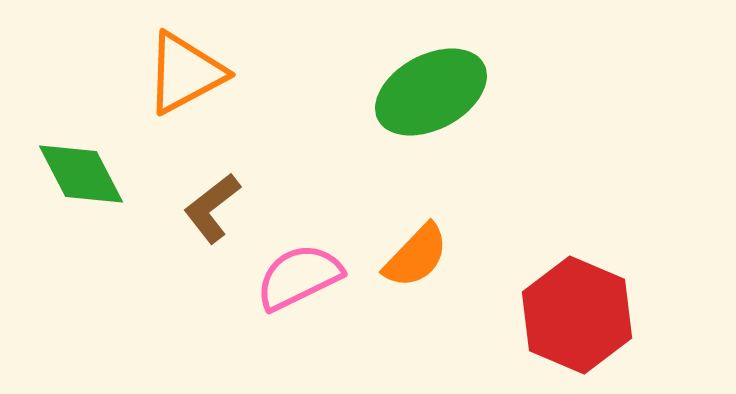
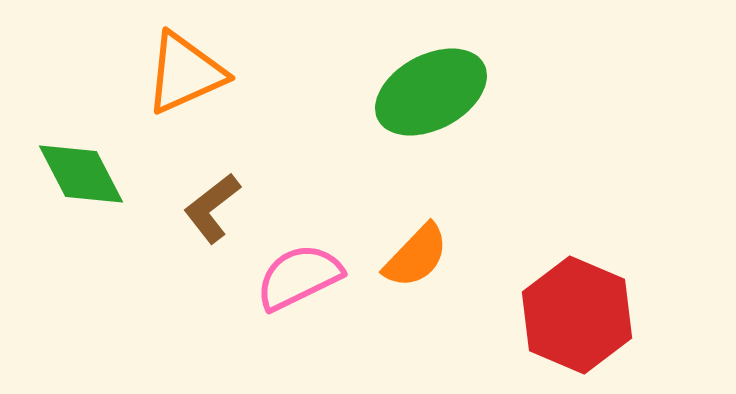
orange triangle: rotated 4 degrees clockwise
